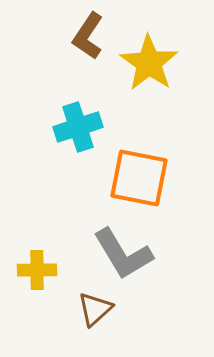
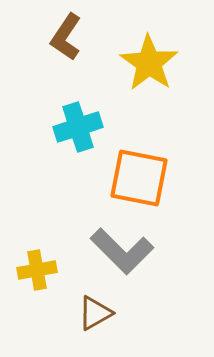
brown L-shape: moved 22 px left, 1 px down
gray L-shape: moved 1 px left, 3 px up; rotated 14 degrees counterclockwise
yellow cross: rotated 9 degrees counterclockwise
brown triangle: moved 4 px down; rotated 12 degrees clockwise
